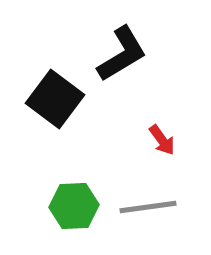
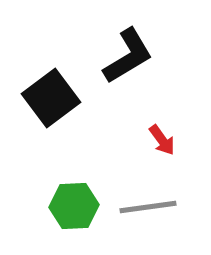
black L-shape: moved 6 px right, 2 px down
black square: moved 4 px left, 1 px up; rotated 16 degrees clockwise
